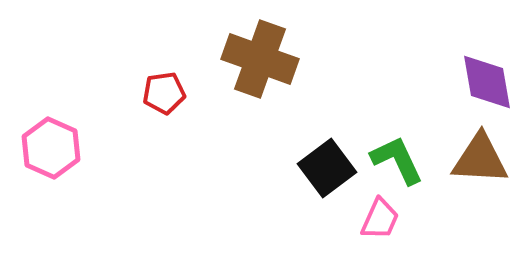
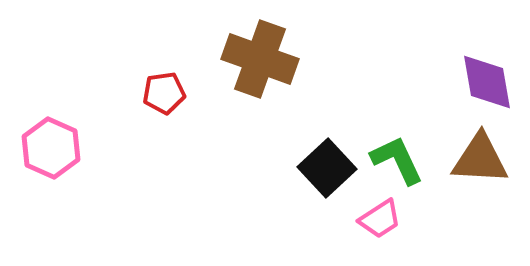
black square: rotated 6 degrees counterclockwise
pink trapezoid: rotated 33 degrees clockwise
